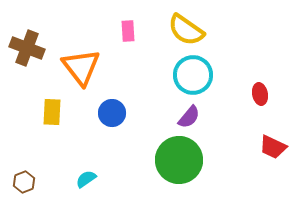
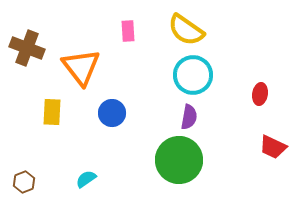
red ellipse: rotated 20 degrees clockwise
purple semicircle: rotated 30 degrees counterclockwise
